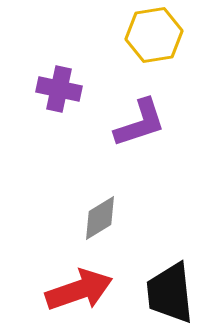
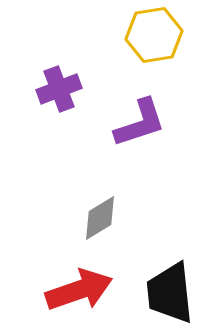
purple cross: rotated 33 degrees counterclockwise
